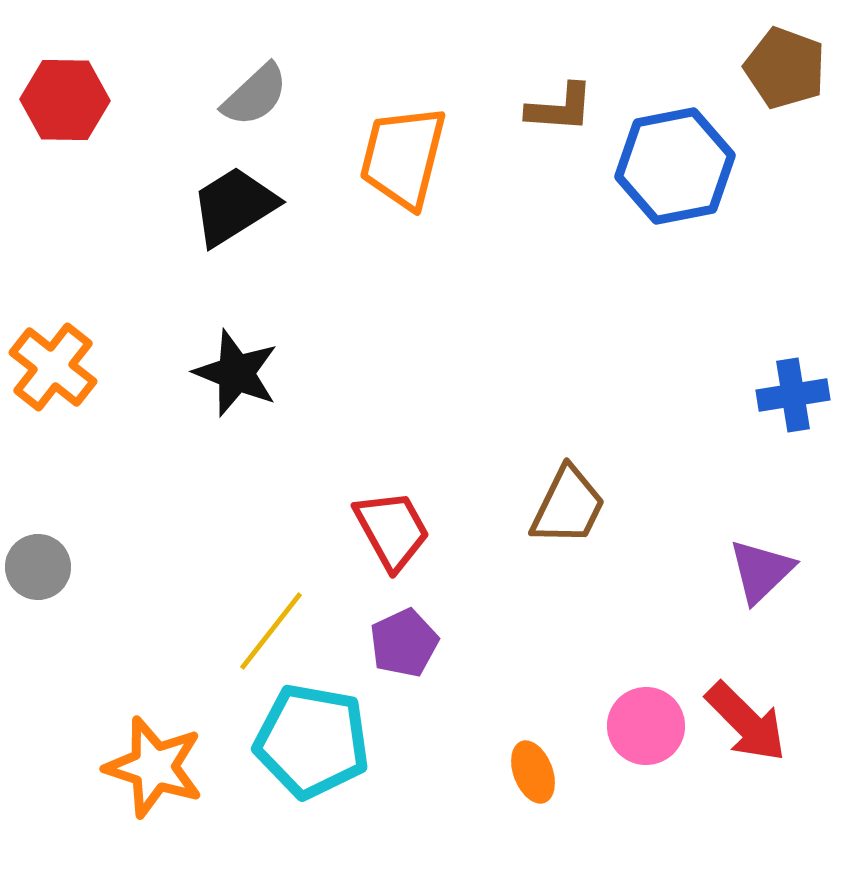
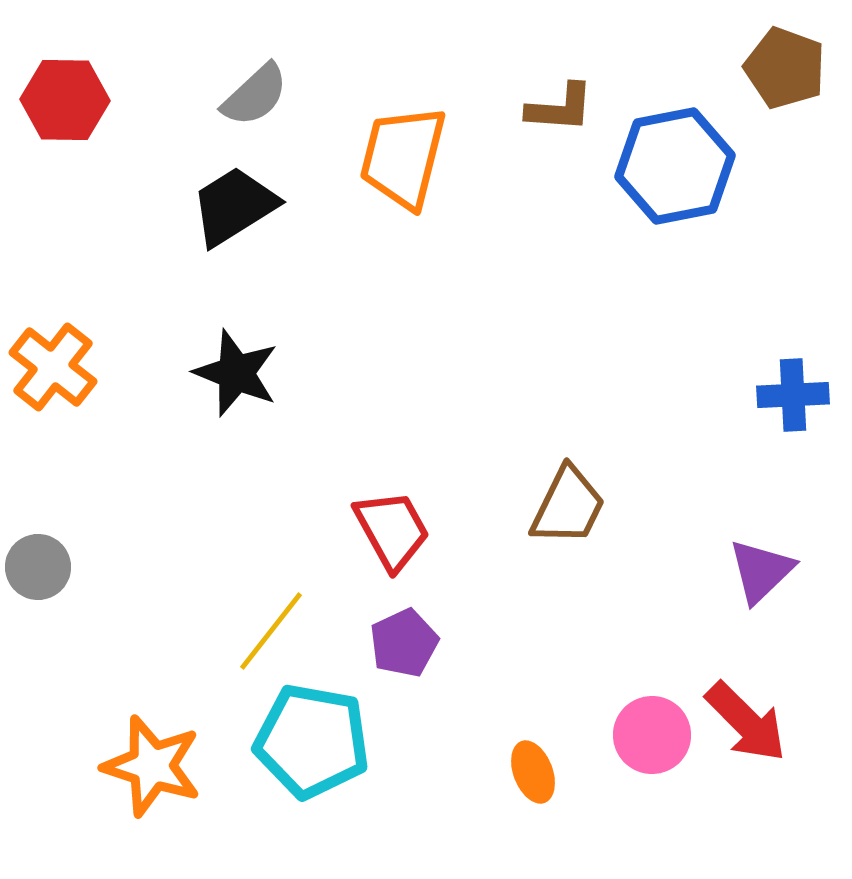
blue cross: rotated 6 degrees clockwise
pink circle: moved 6 px right, 9 px down
orange star: moved 2 px left, 1 px up
